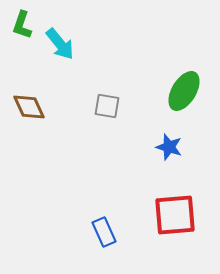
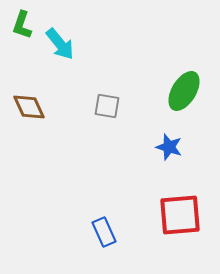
red square: moved 5 px right
